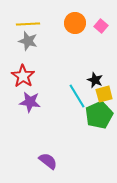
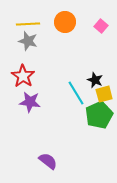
orange circle: moved 10 px left, 1 px up
cyan line: moved 1 px left, 3 px up
